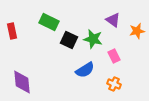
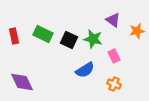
green rectangle: moved 6 px left, 12 px down
red rectangle: moved 2 px right, 5 px down
purple diamond: rotated 20 degrees counterclockwise
